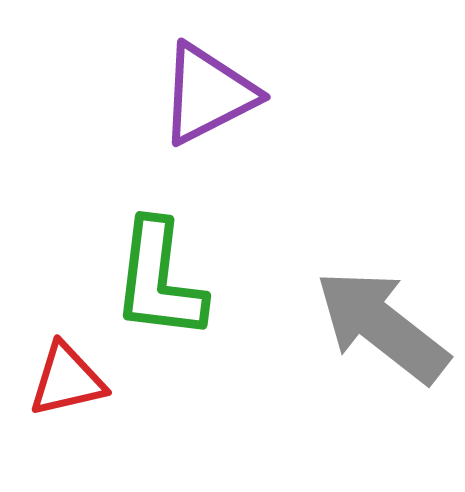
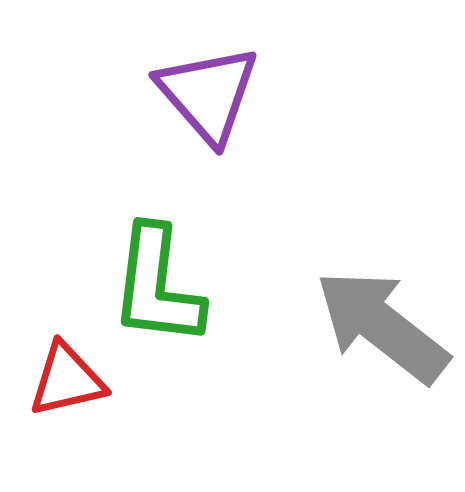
purple triangle: rotated 44 degrees counterclockwise
green L-shape: moved 2 px left, 6 px down
